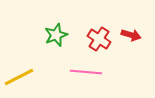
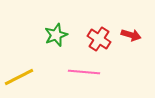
pink line: moved 2 px left
